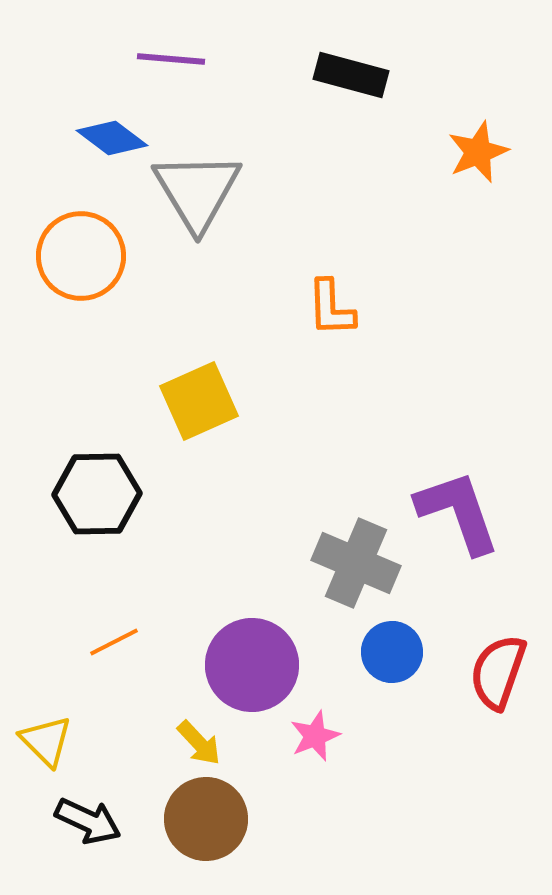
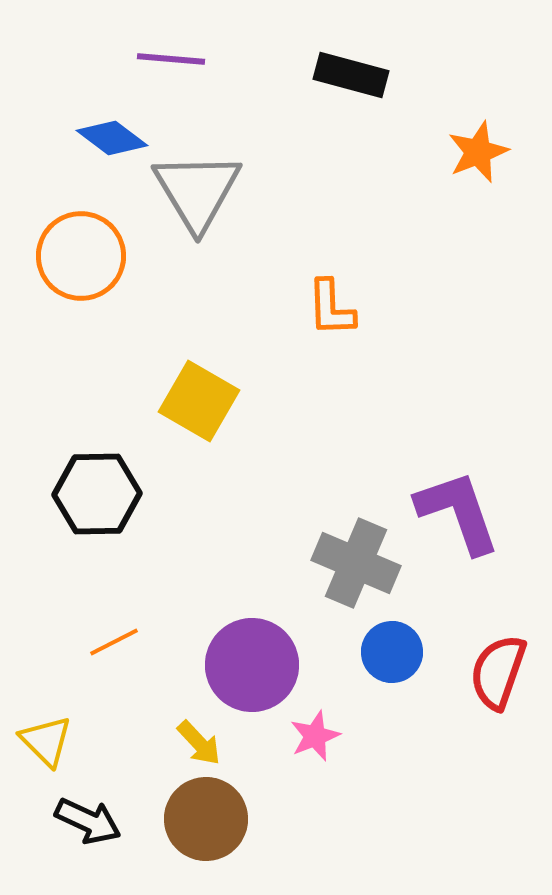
yellow square: rotated 36 degrees counterclockwise
